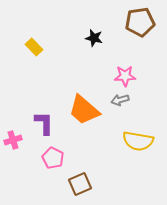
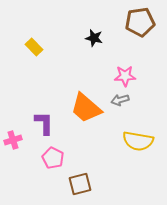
orange trapezoid: moved 2 px right, 2 px up
brown square: rotated 10 degrees clockwise
